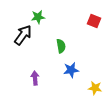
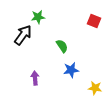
green semicircle: moved 1 px right; rotated 24 degrees counterclockwise
